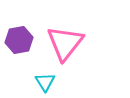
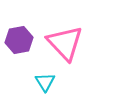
pink triangle: rotated 21 degrees counterclockwise
